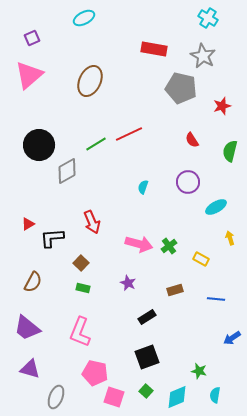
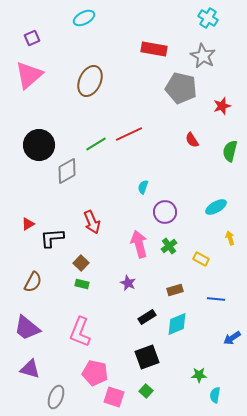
purple circle at (188, 182): moved 23 px left, 30 px down
pink arrow at (139, 244): rotated 120 degrees counterclockwise
green rectangle at (83, 288): moved 1 px left, 4 px up
green star at (199, 371): moved 4 px down; rotated 14 degrees counterclockwise
cyan diamond at (177, 397): moved 73 px up
